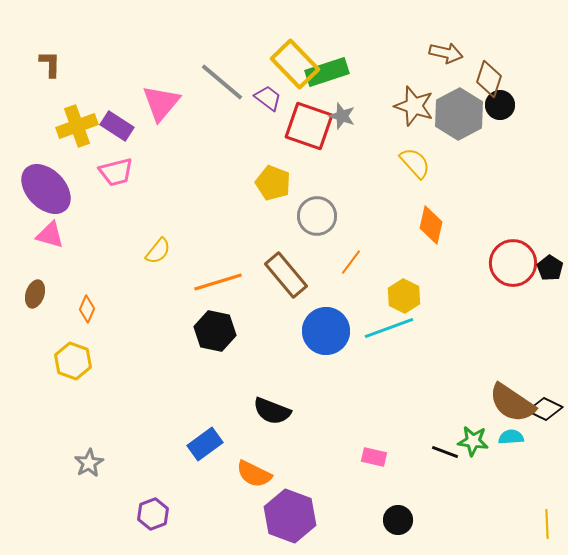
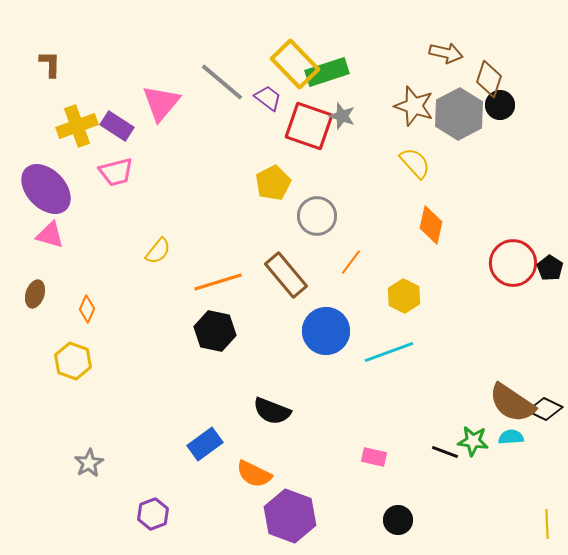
yellow pentagon at (273, 183): rotated 24 degrees clockwise
cyan line at (389, 328): moved 24 px down
